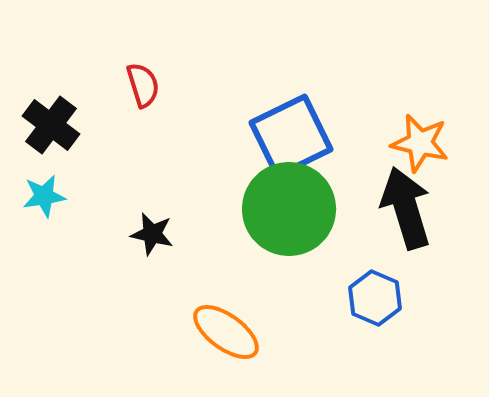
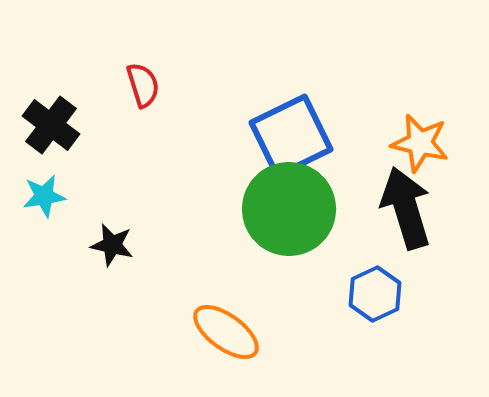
black star: moved 40 px left, 11 px down
blue hexagon: moved 4 px up; rotated 12 degrees clockwise
